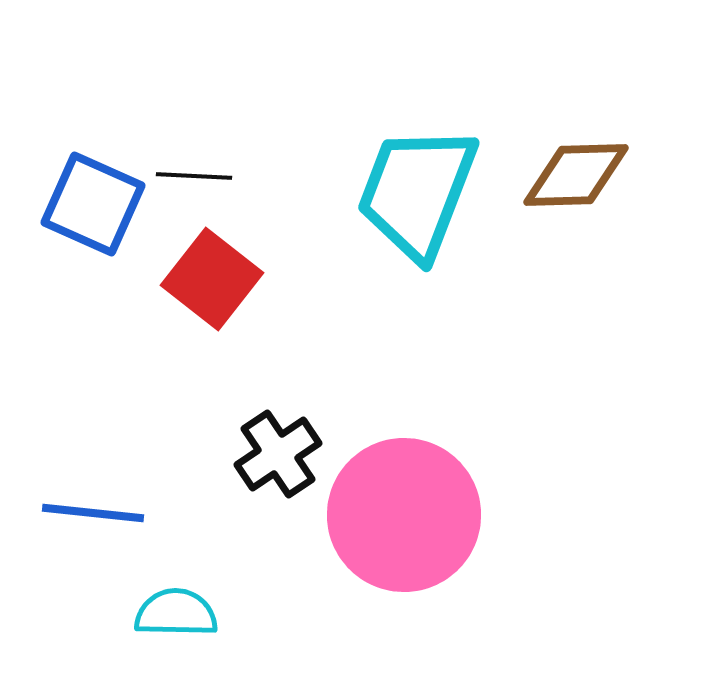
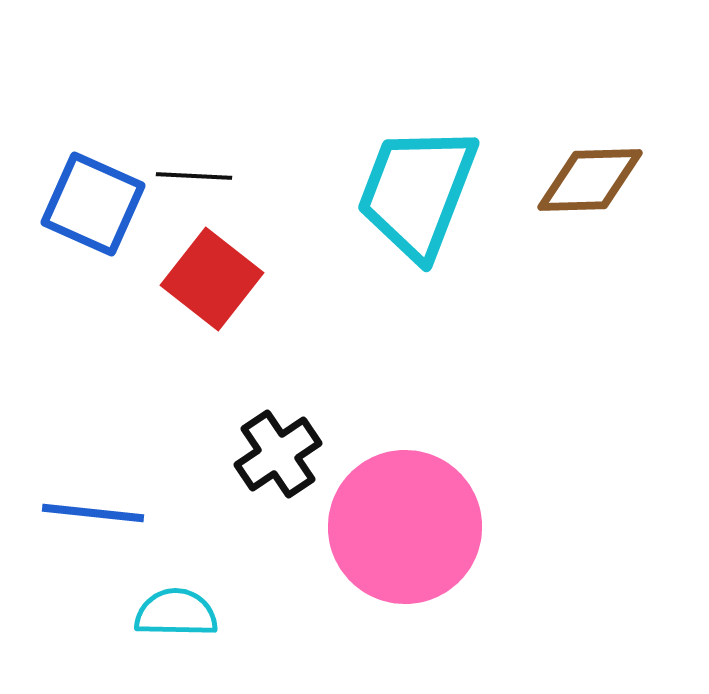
brown diamond: moved 14 px right, 5 px down
pink circle: moved 1 px right, 12 px down
